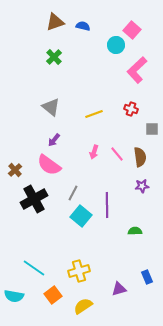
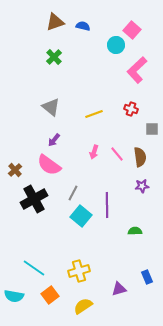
orange square: moved 3 px left
